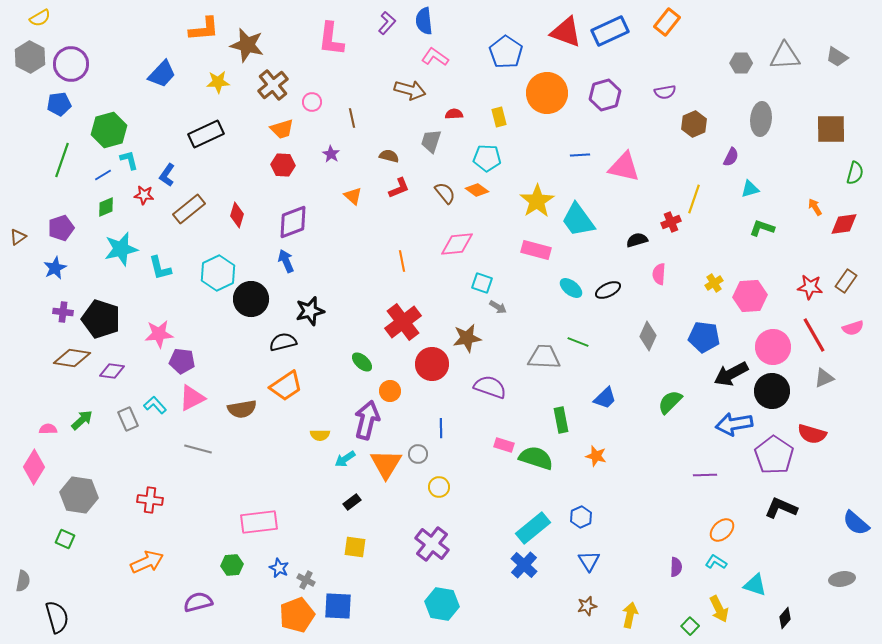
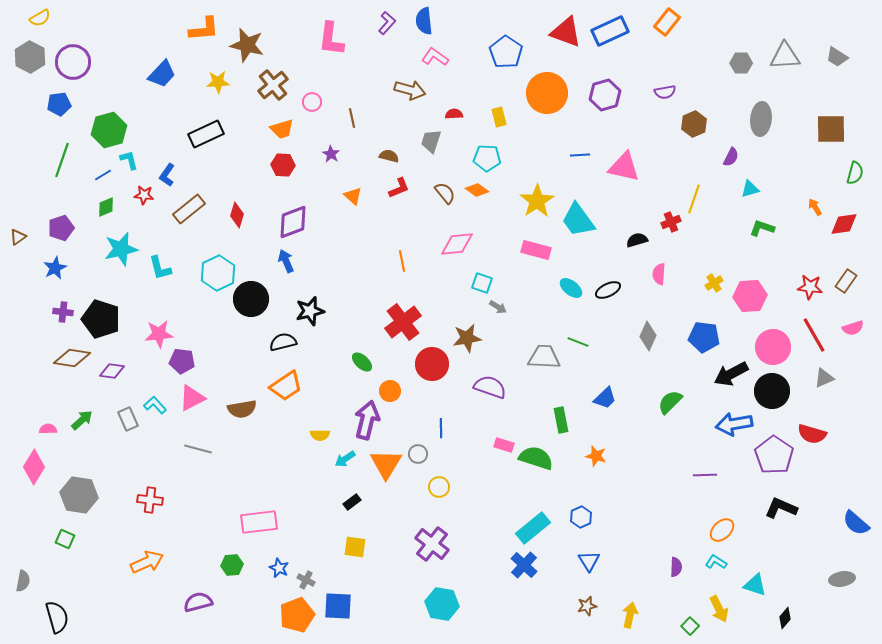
purple circle at (71, 64): moved 2 px right, 2 px up
